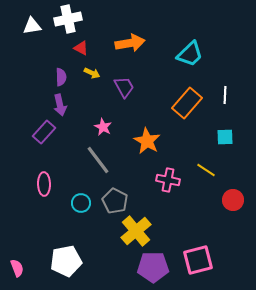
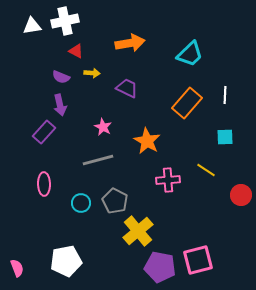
white cross: moved 3 px left, 2 px down
red triangle: moved 5 px left, 3 px down
yellow arrow: rotated 21 degrees counterclockwise
purple semicircle: rotated 114 degrees clockwise
purple trapezoid: moved 3 px right, 1 px down; rotated 35 degrees counterclockwise
gray line: rotated 68 degrees counterclockwise
pink cross: rotated 15 degrees counterclockwise
red circle: moved 8 px right, 5 px up
yellow cross: moved 2 px right
purple pentagon: moved 7 px right; rotated 12 degrees clockwise
